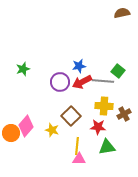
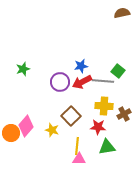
blue star: moved 2 px right
